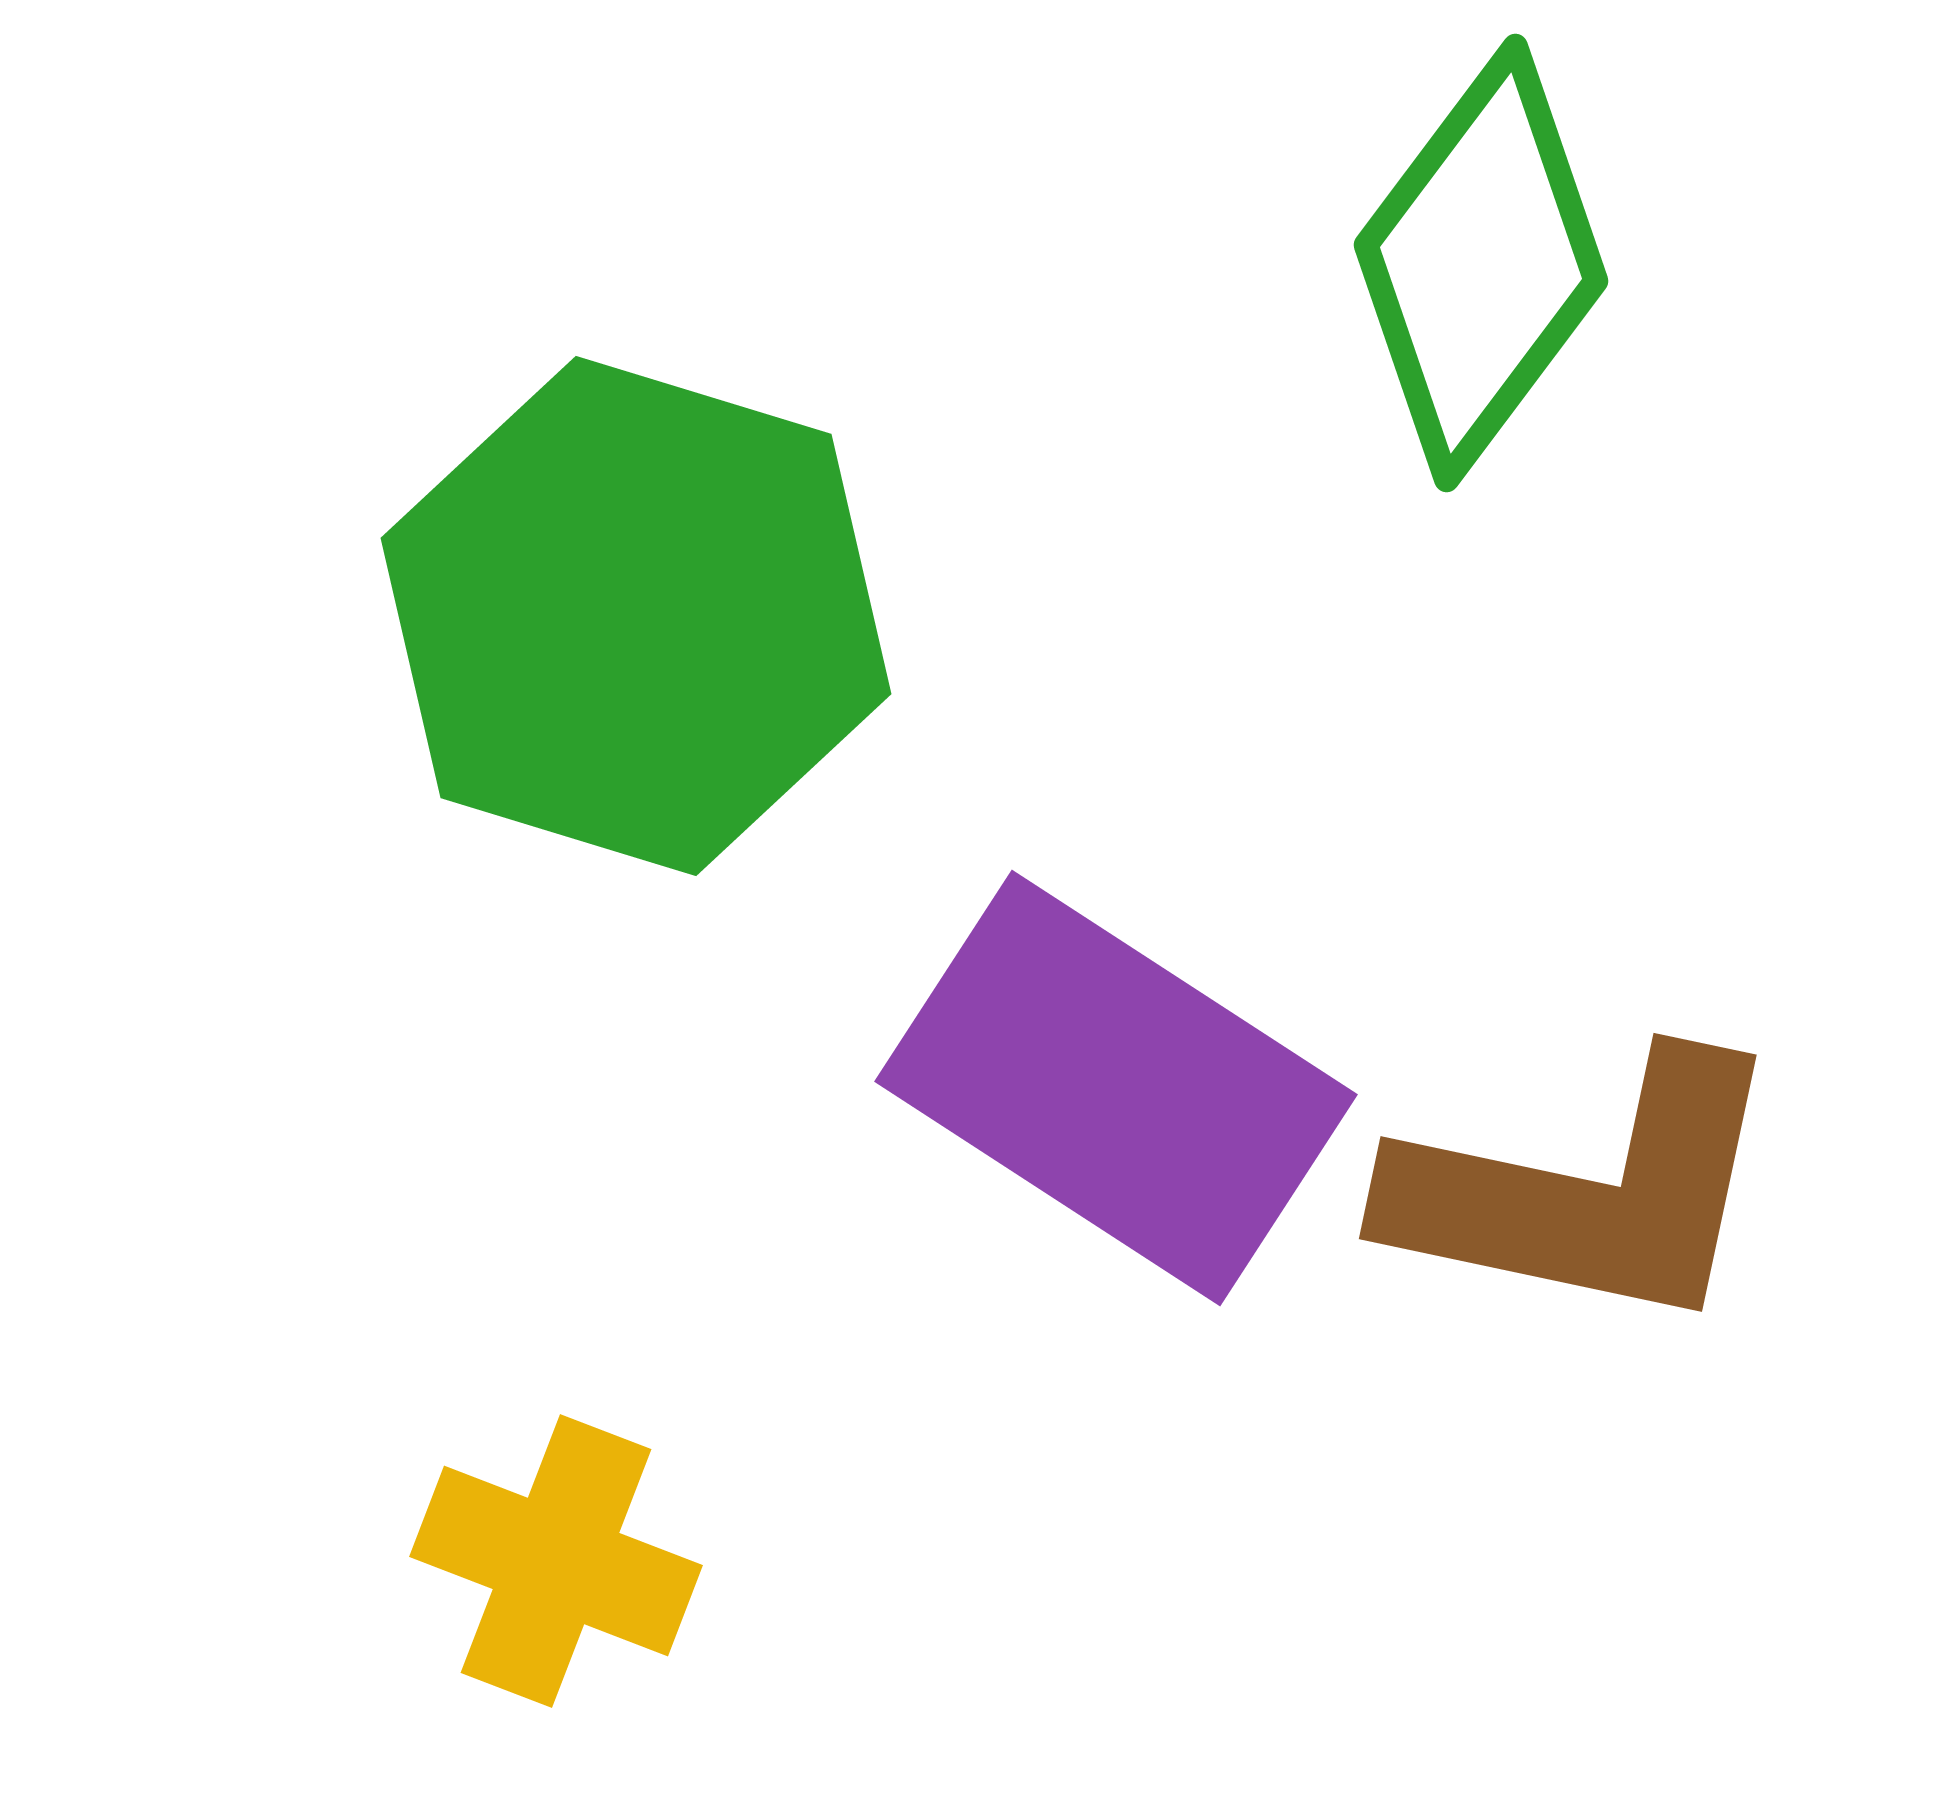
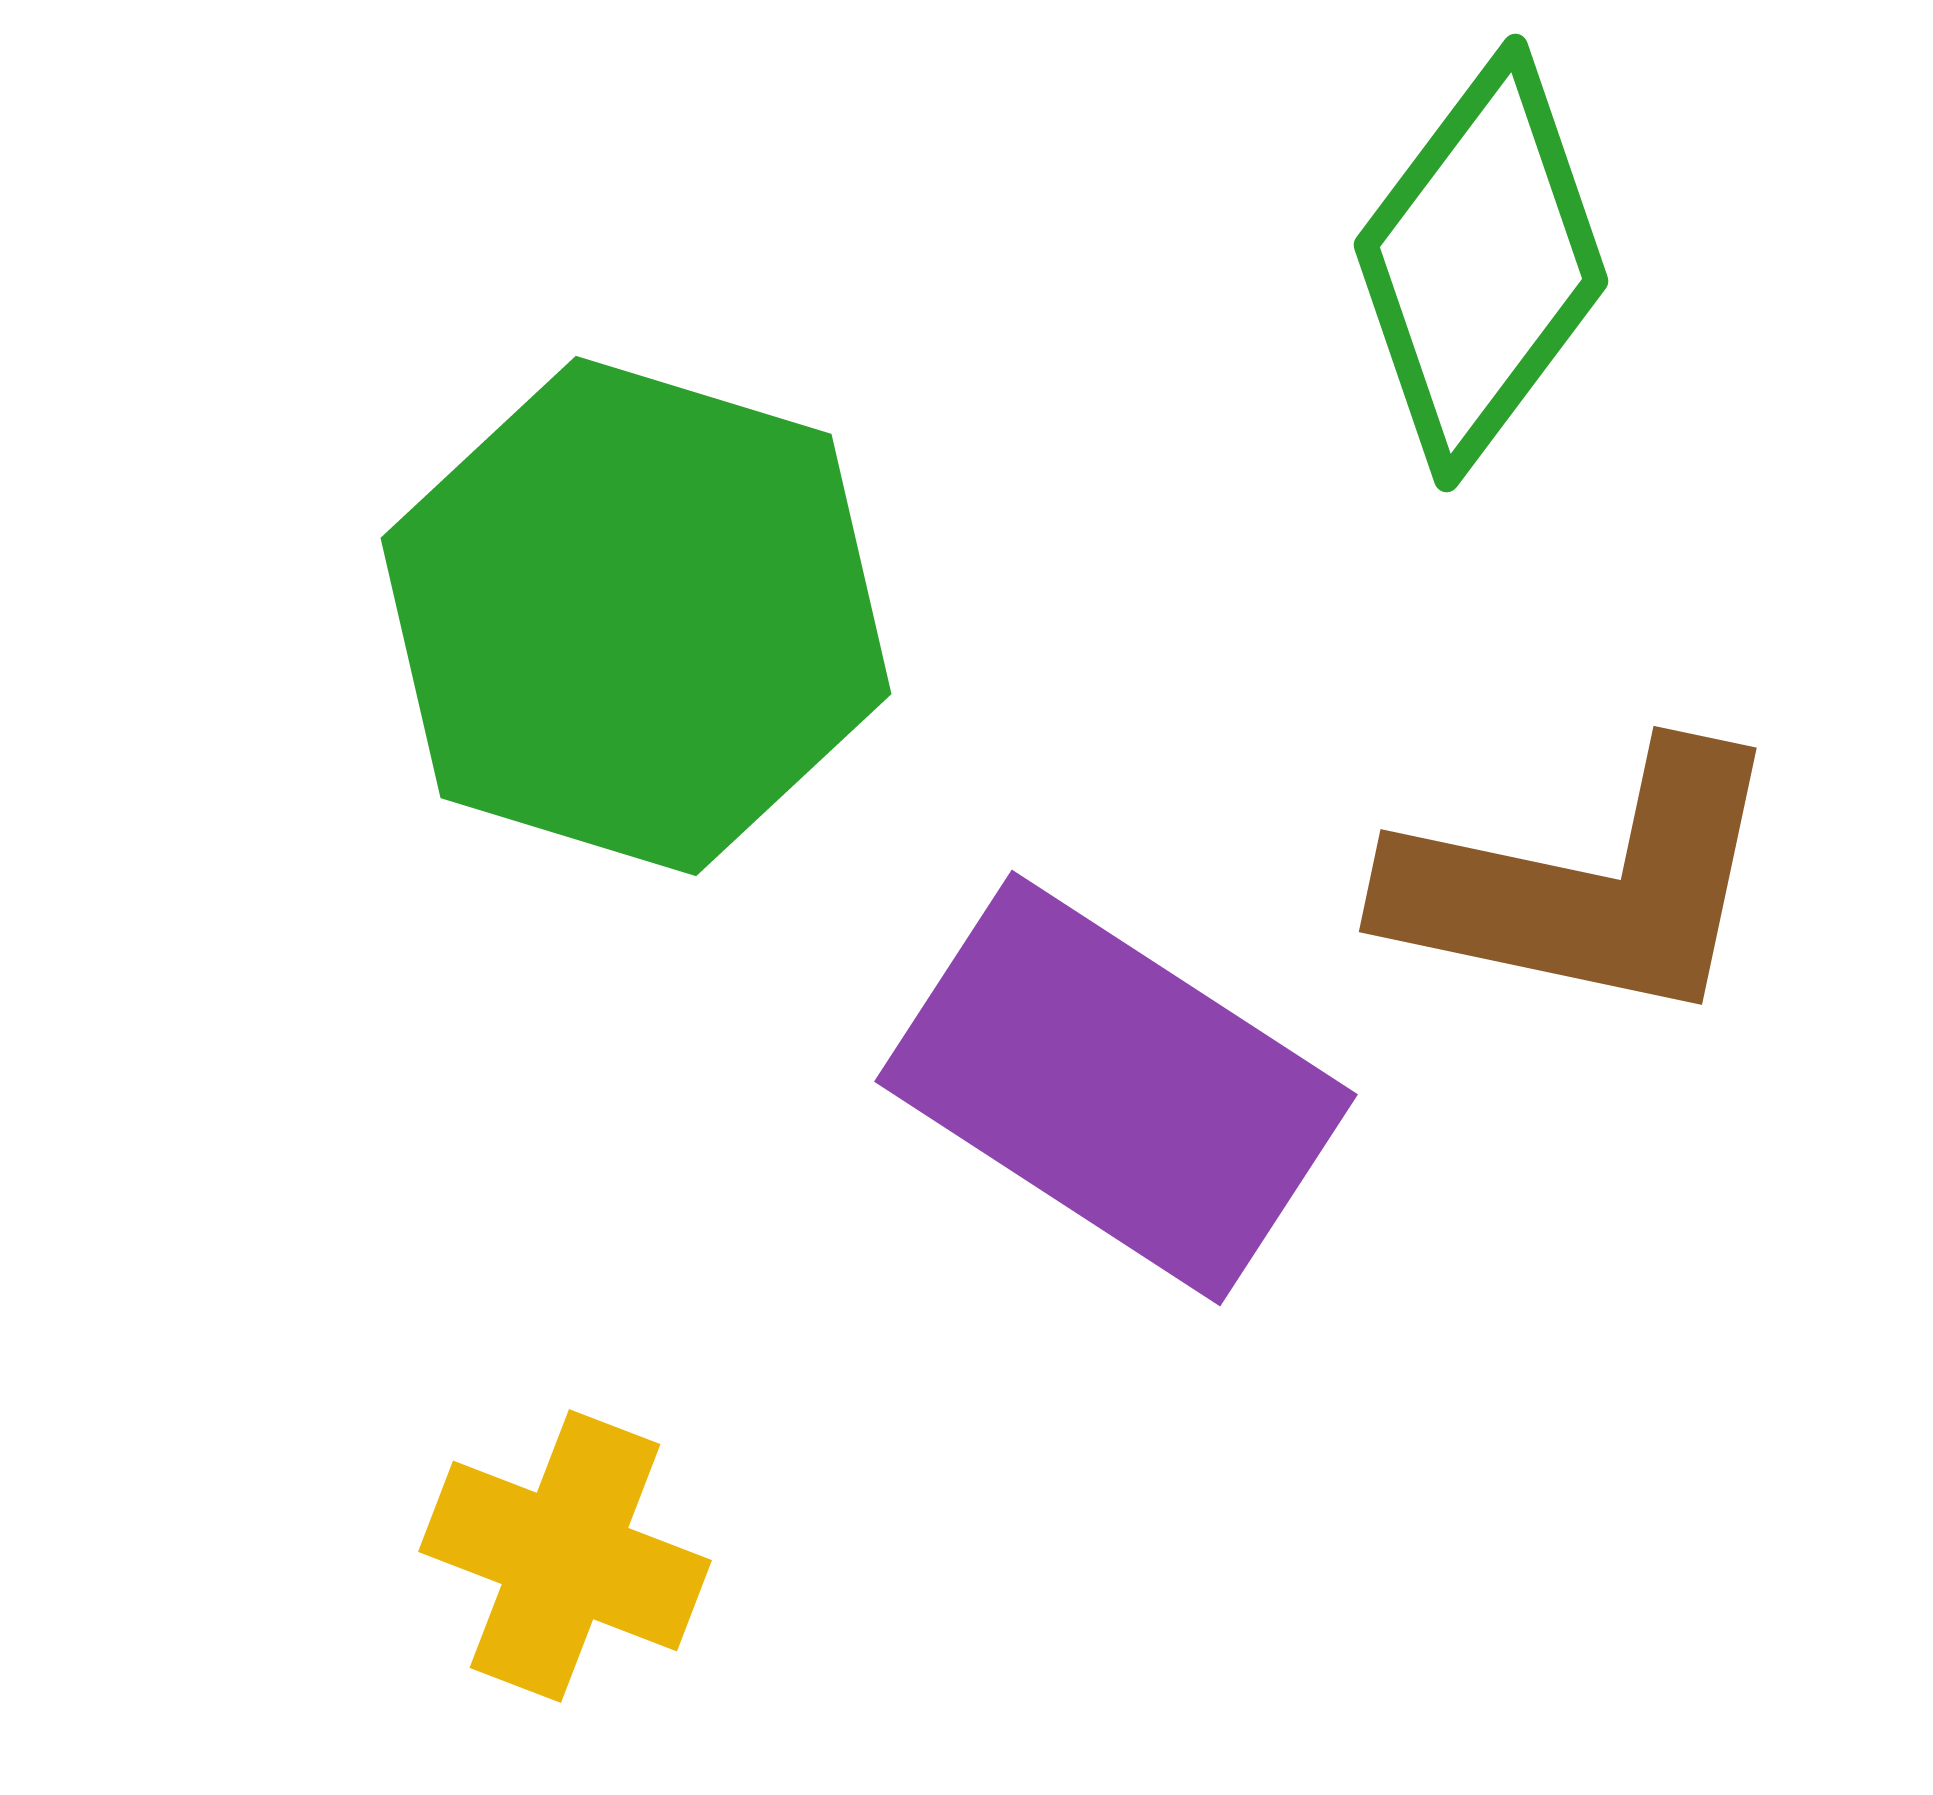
brown L-shape: moved 307 px up
yellow cross: moved 9 px right, 5 px up
